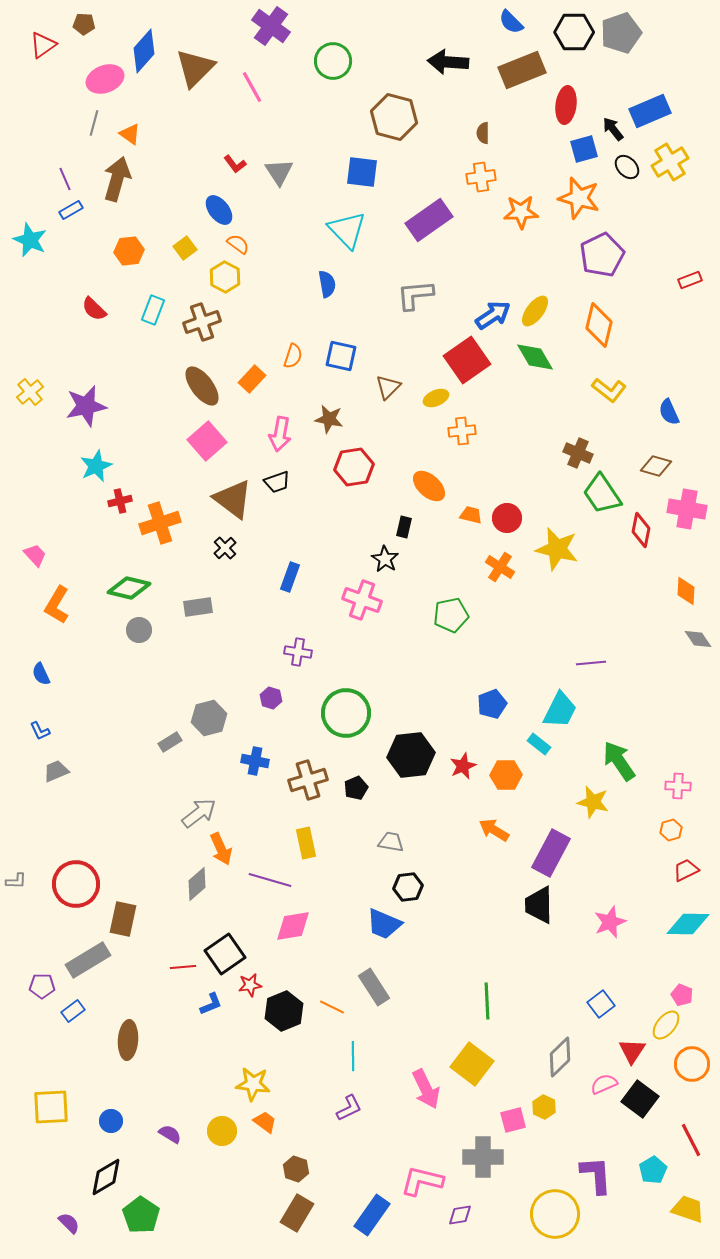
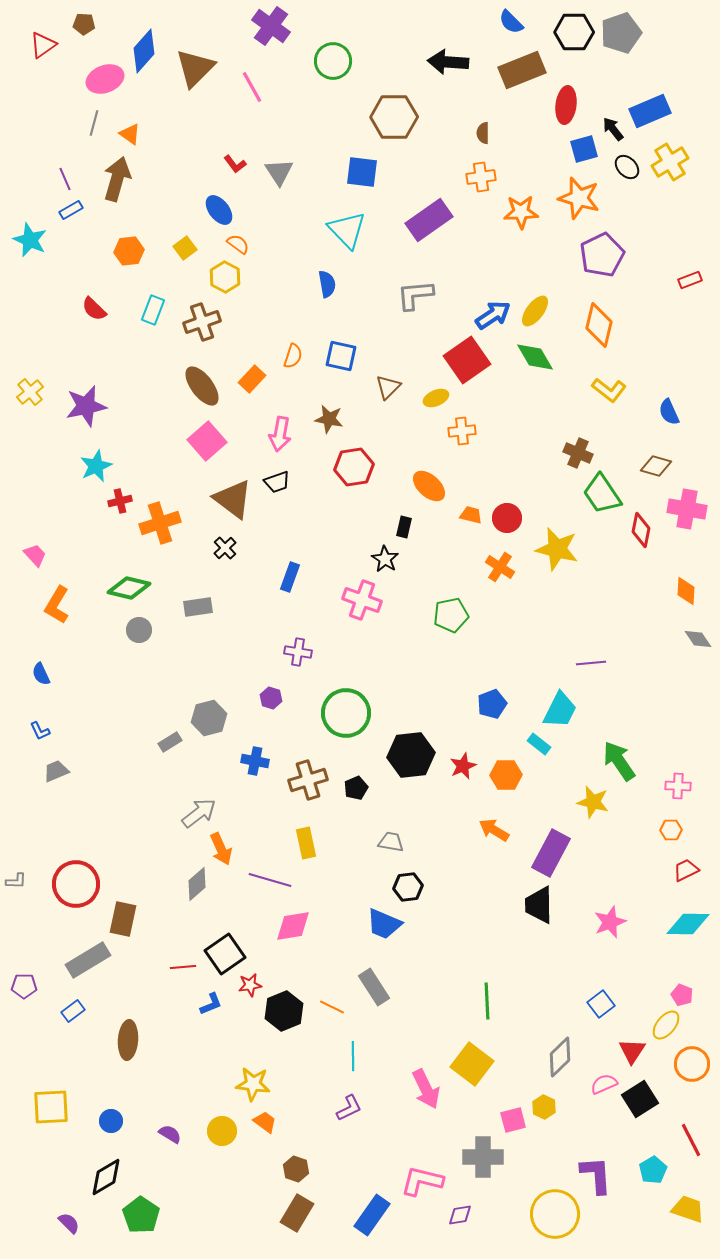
brown hexagon at (394, 117): rotated 15 degrees counterclockwise
orange hexagon at (671, 830): rotated 15 degrees clockwise
purple pentagon at (42, 986): moved 18 px left
black square at (640, 1099): rotated 21 degrees clockwise
